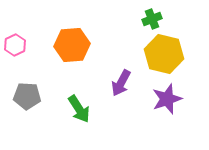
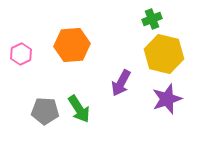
pink hexagon: moved 6 px right, 9 px down
gray pentagon: moved 18 px right, 15 px down
